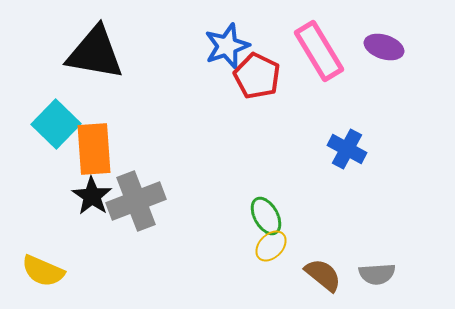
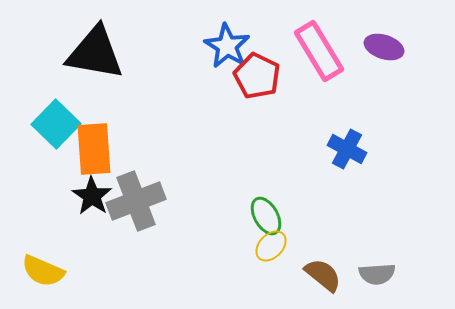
blue star: rotated 21 degrees counterclockwise
